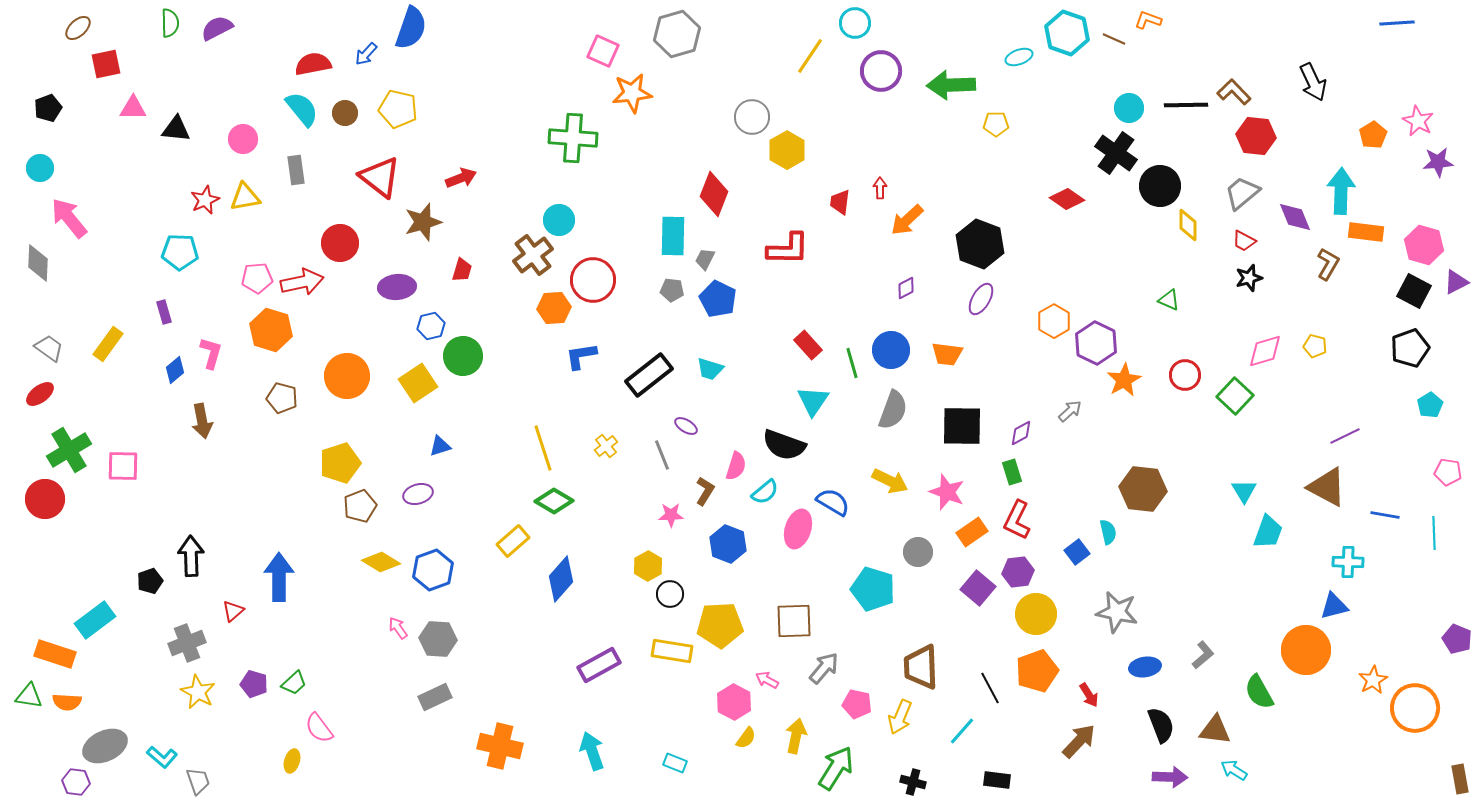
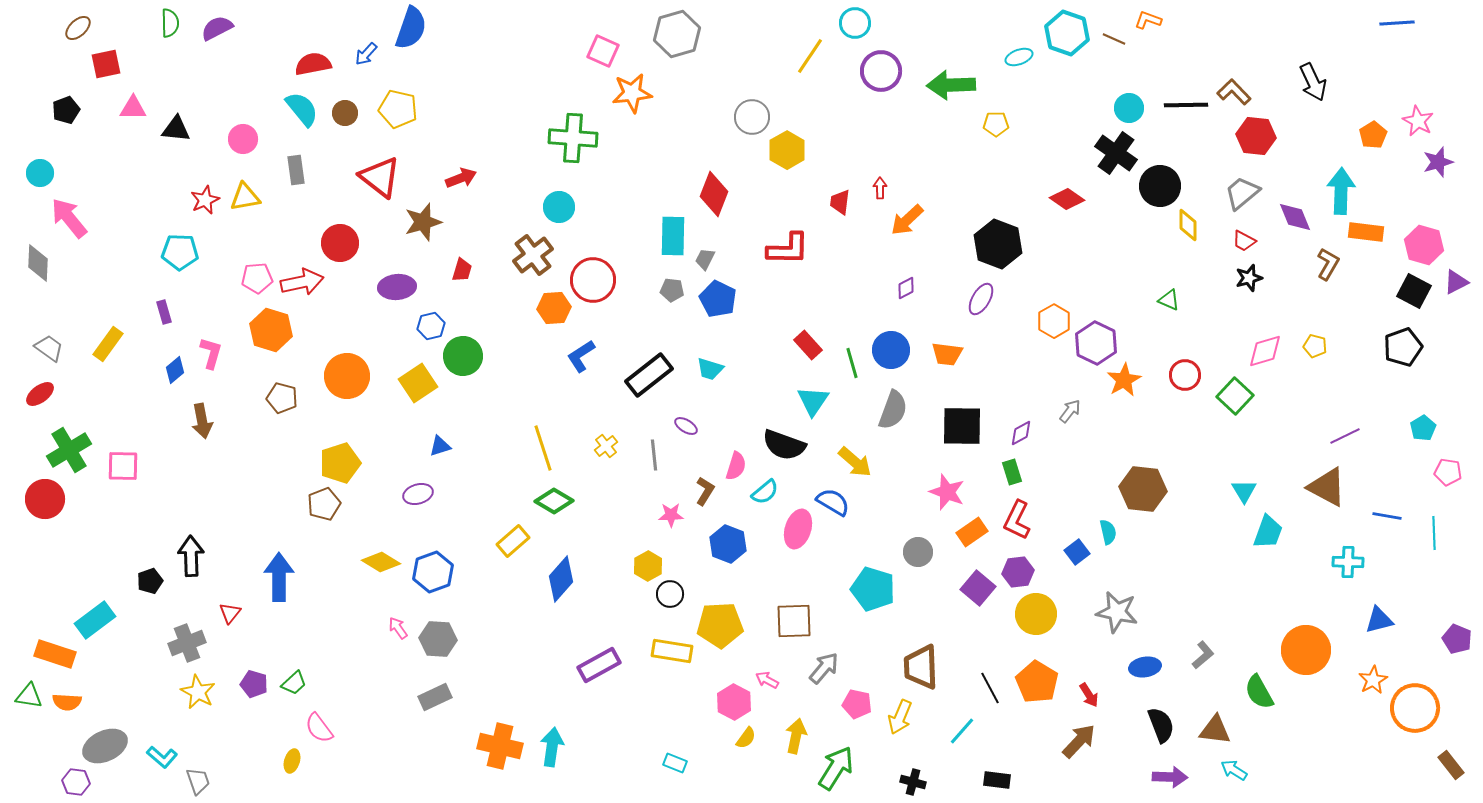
black pentagon at (48, 108): moved 18 px right, 2 px down
purple star at (1438, 162): rotated 12 degrees counterclockwise
cyan circle at (40, 168): moved 5 px down
cyan circle at (559, 220): moved 13 px up
black hexagon at (980, 244): moved 18 px right
black pentagon at (1410, 348): moved 7 px left, 1 px up
blue L-shape at (581, 356): rotated 24 degrees counterclockwise
cyan pentagon at (1430, 405): moved 7 px left, 23 px down
gray arrow at (1070, 411): rotated 10 degrees counterclockwise
gray line at (662, 455): moved 8 px left; rotated 16 degrees clockwise
yellow arrow at (890, 481): moved 35 px left, 19 px up; rotated 15 degrees clockwise
brown pentagon at (360, 506): moved 36 px left, 2 px up
blue line at (1385, 515): moved 2 px right, 1 px down
blue hexagon at (433, 570): moved 2 px down
blue triangle at (1334, 606): moved 45 px right, 14 px down
red triangle at (233, 611): moved 3 px left, 2 px down; rotated 10 degrees counterclockwise
orange pentagon at (1037, 671): moved 11 px down; rotated 21 degrees counterclockwise
cyan arrow at (592, 751): moved 40 px left, 4 px up; rotated 27 degrees clockwise
brown rectangle at (1460, 779): moved 9 px left, 14 px up; rotated 28 degrees counterclockwise
